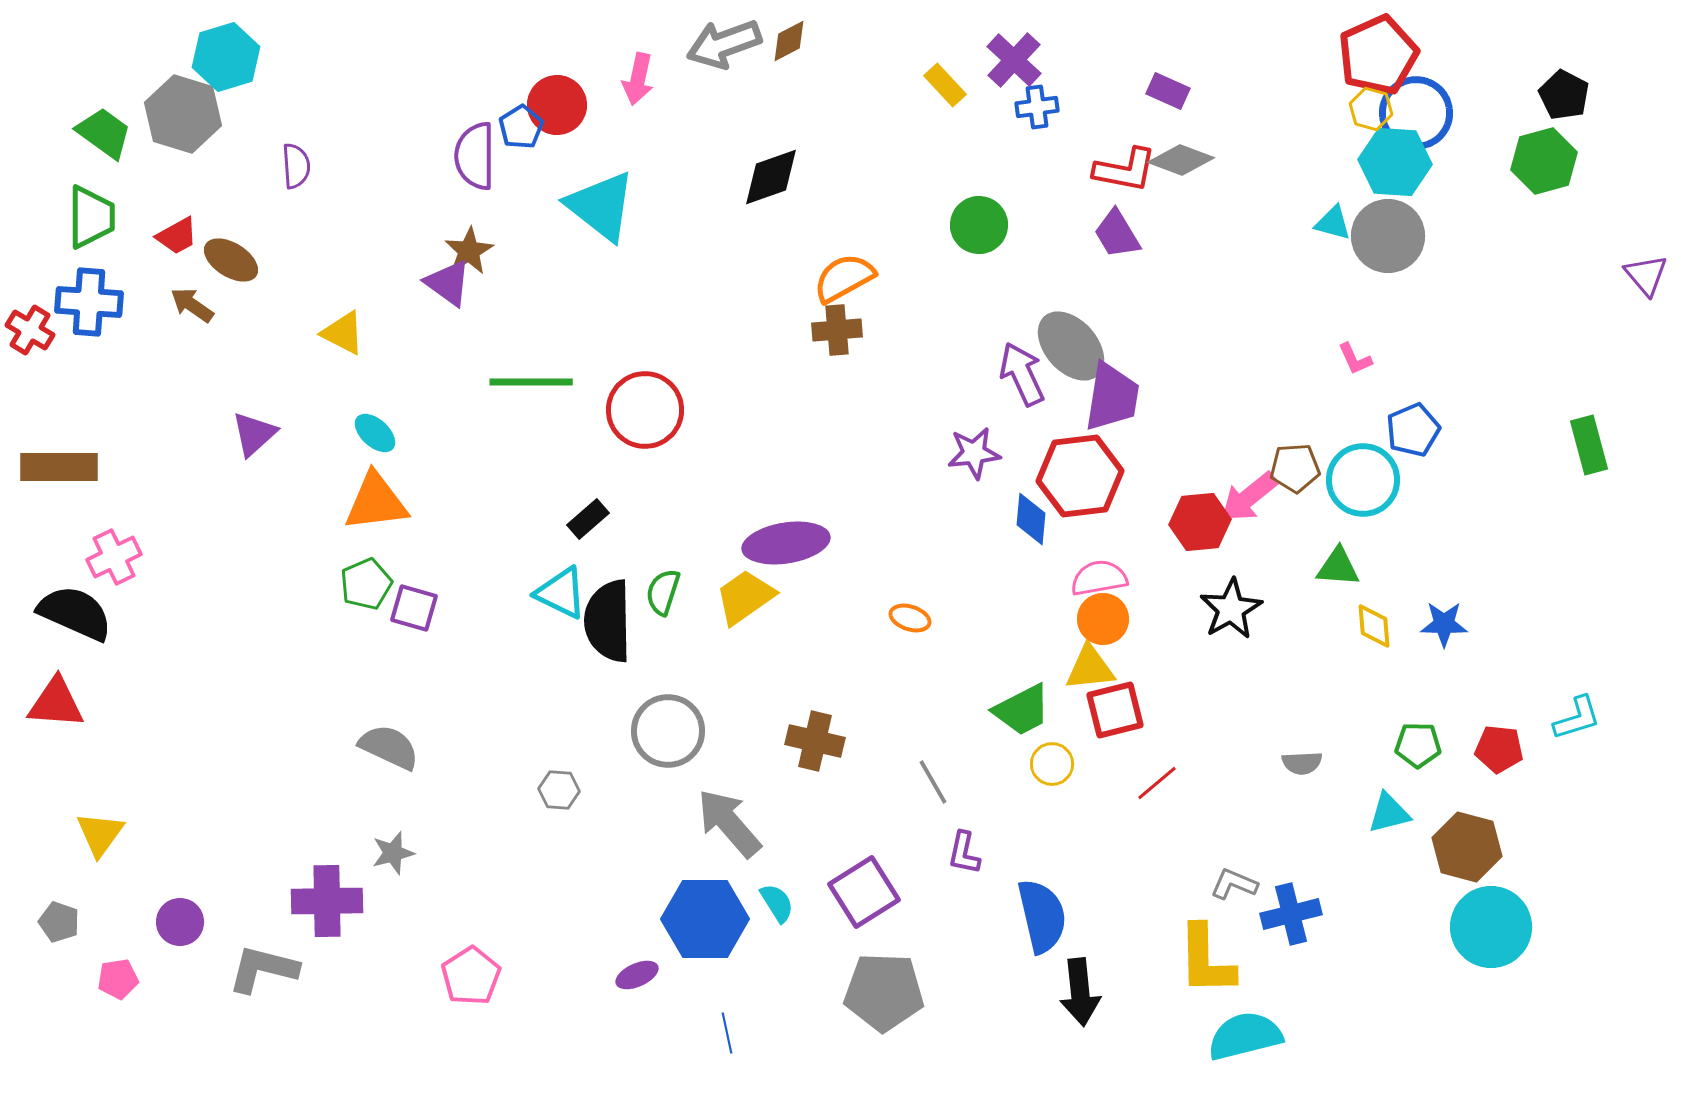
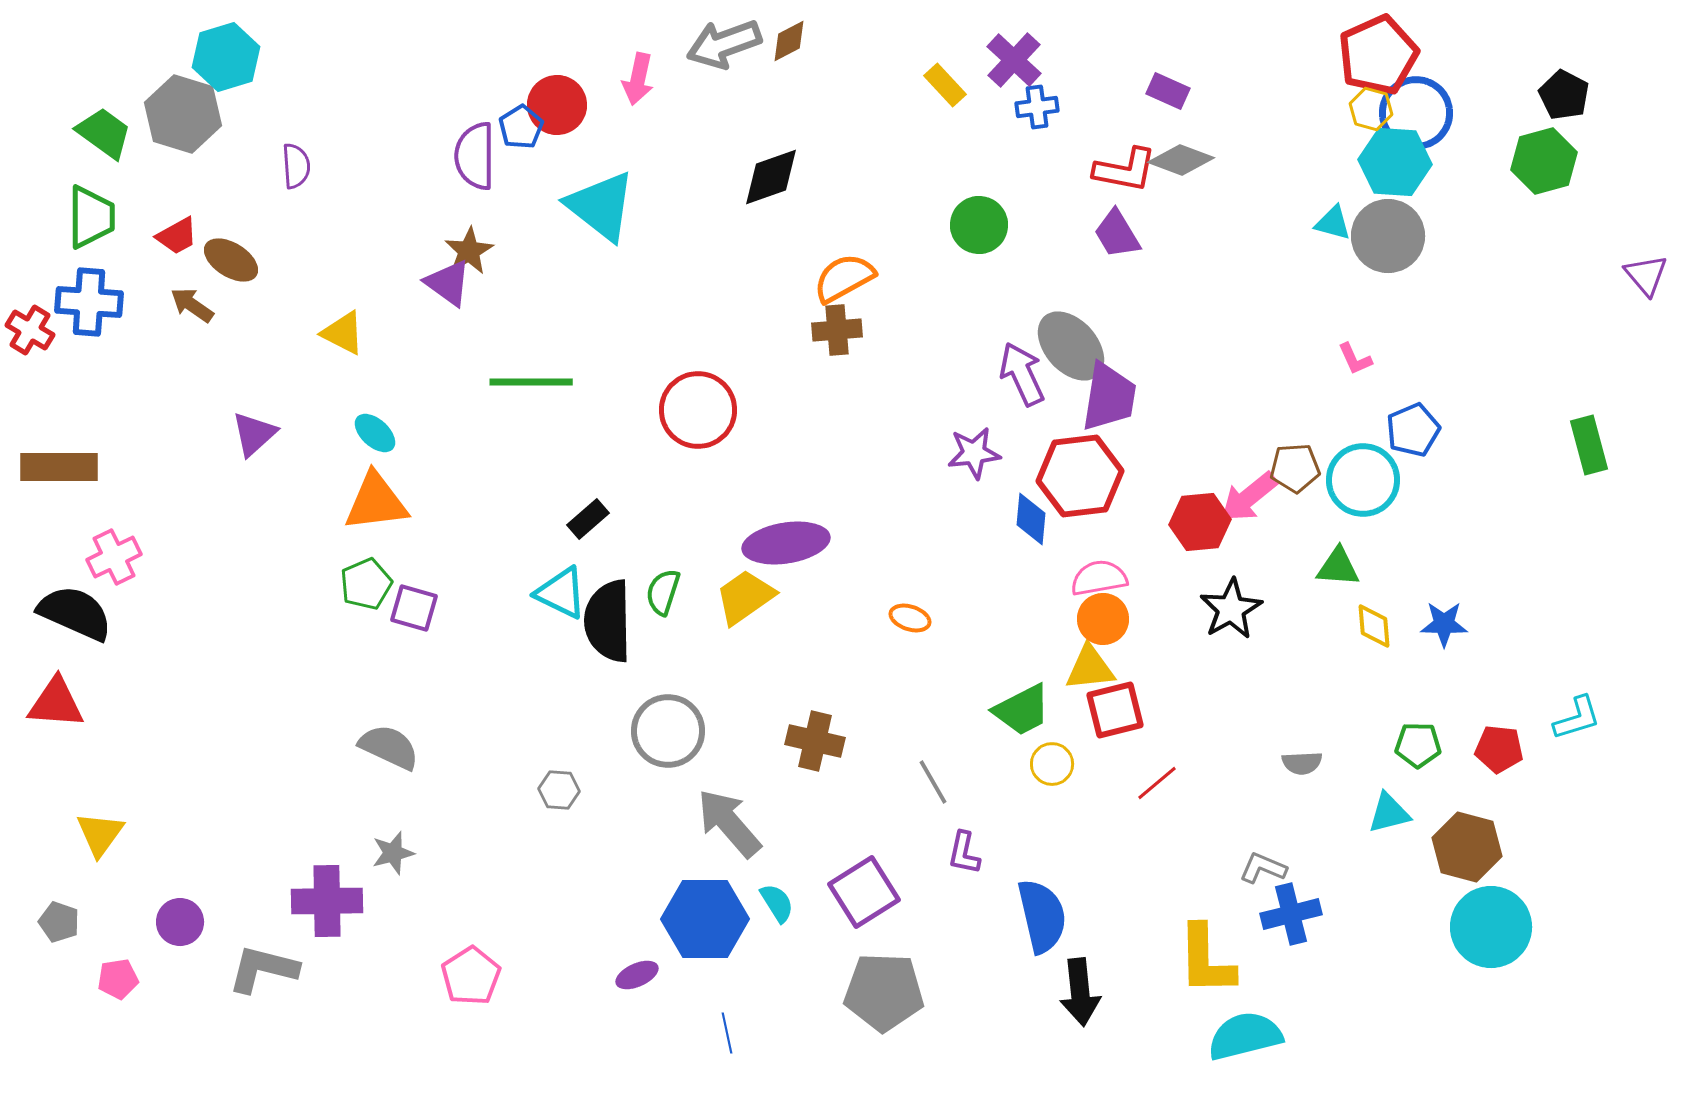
purple trapezoid at (1112, 397): moved 3 px left
red circle at (645, 410): moved 53 px right
gray L-shape at (1234, 884): moved 29 px right, 16 px up
